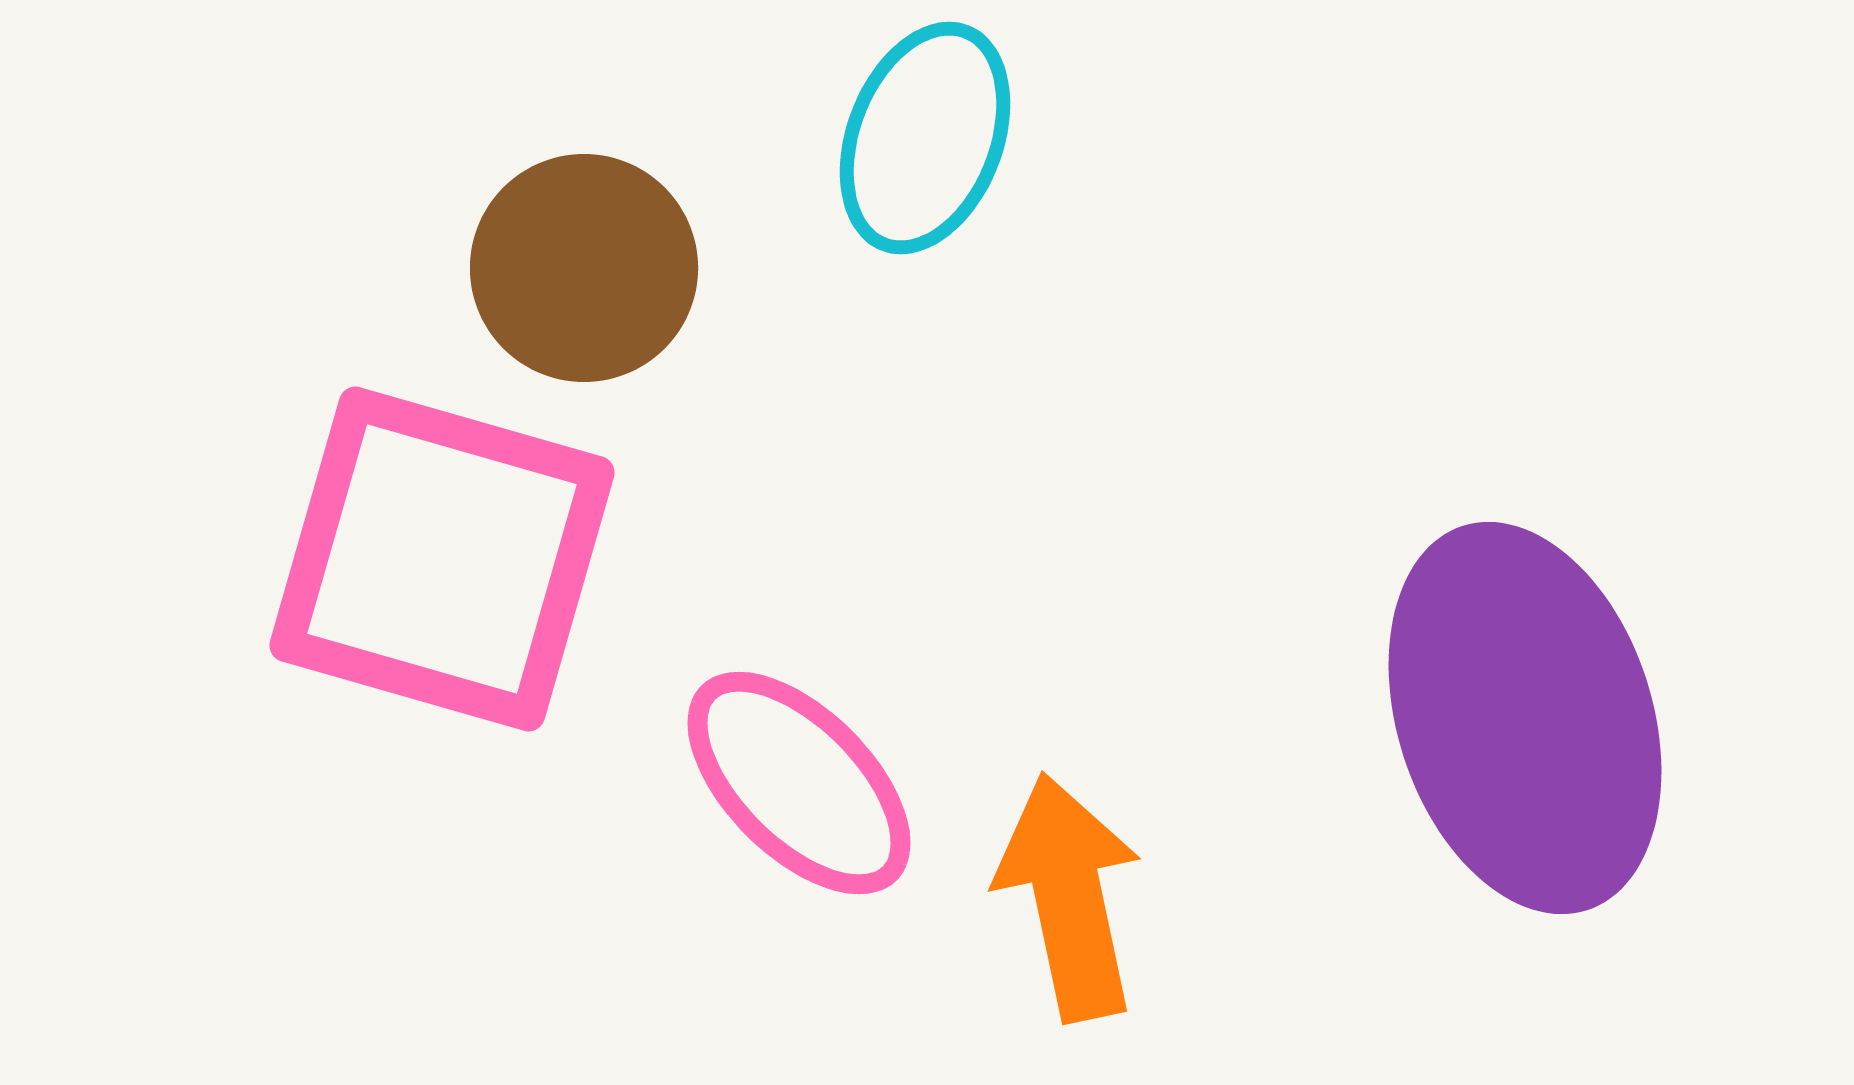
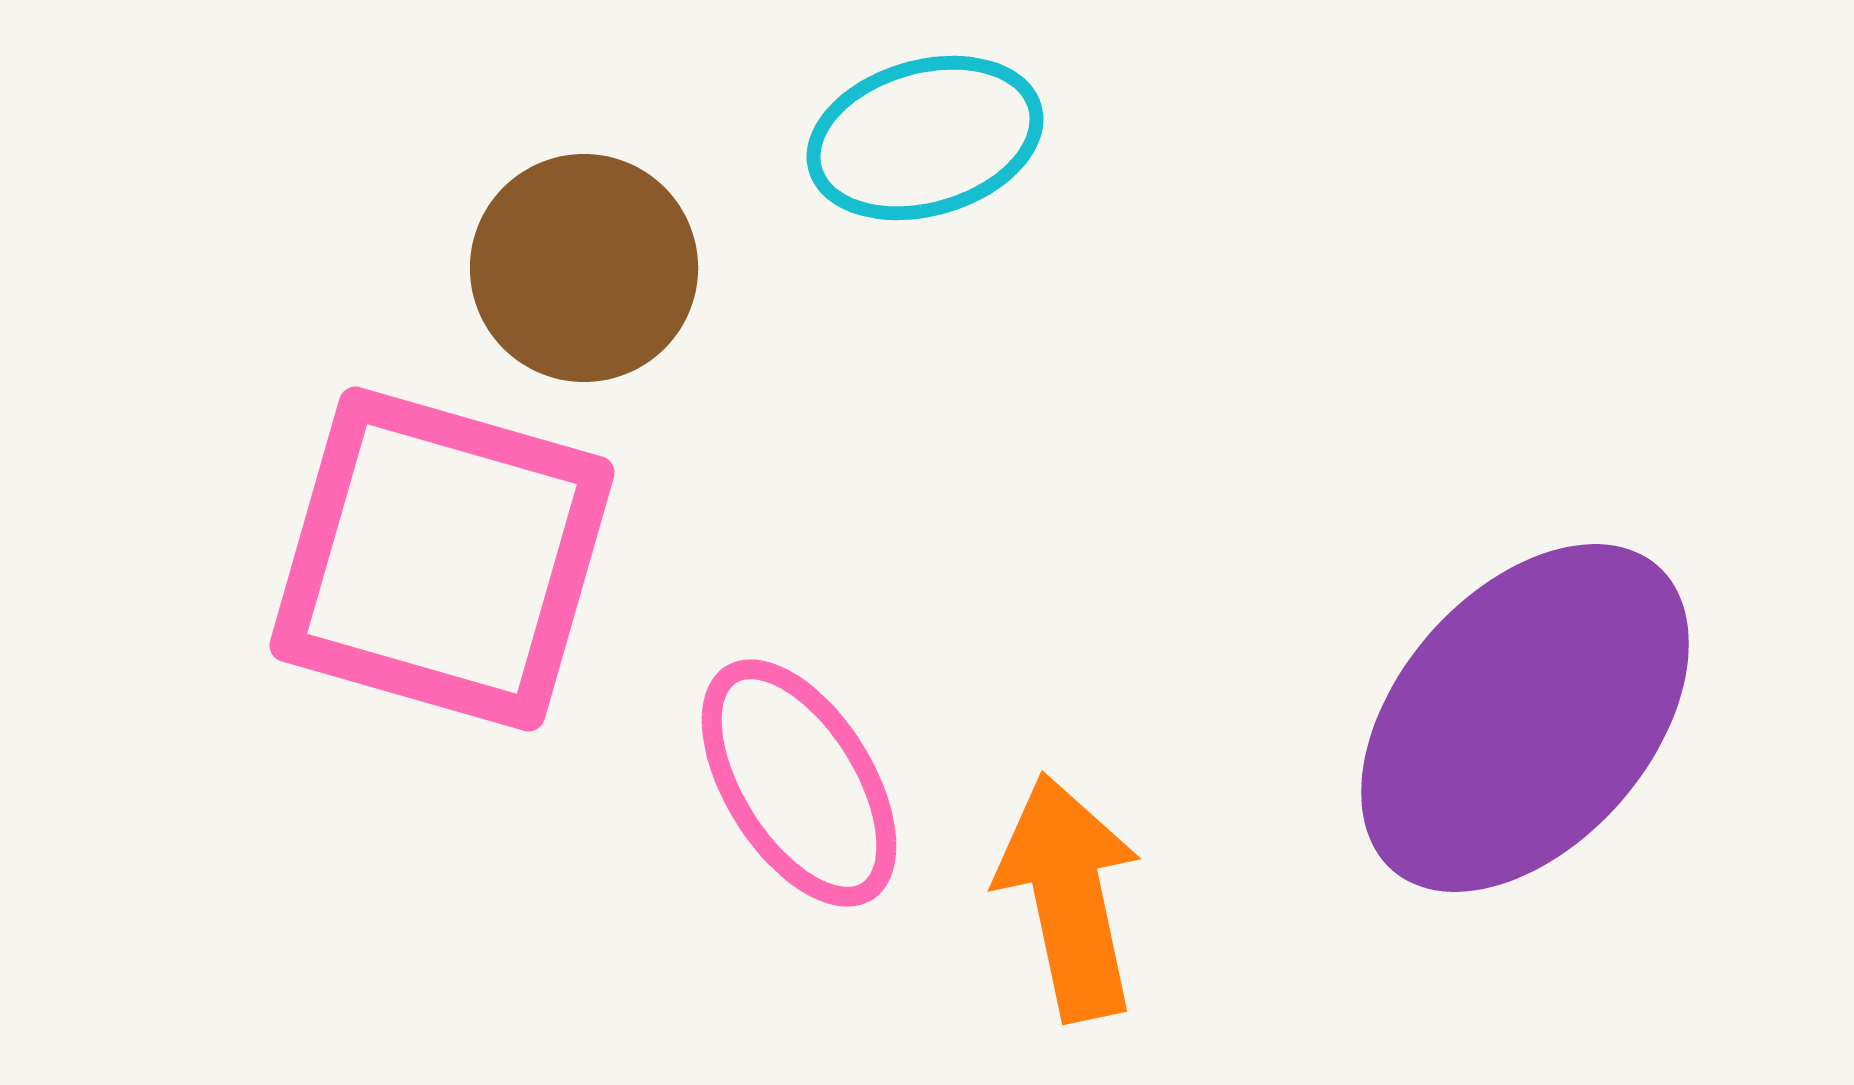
cyan ellipse: rotated 53 degrees clockwise
purple ellipse: rotated 59 degrees clockwise
pink ellipse: rotated 13 degrees clockwise
